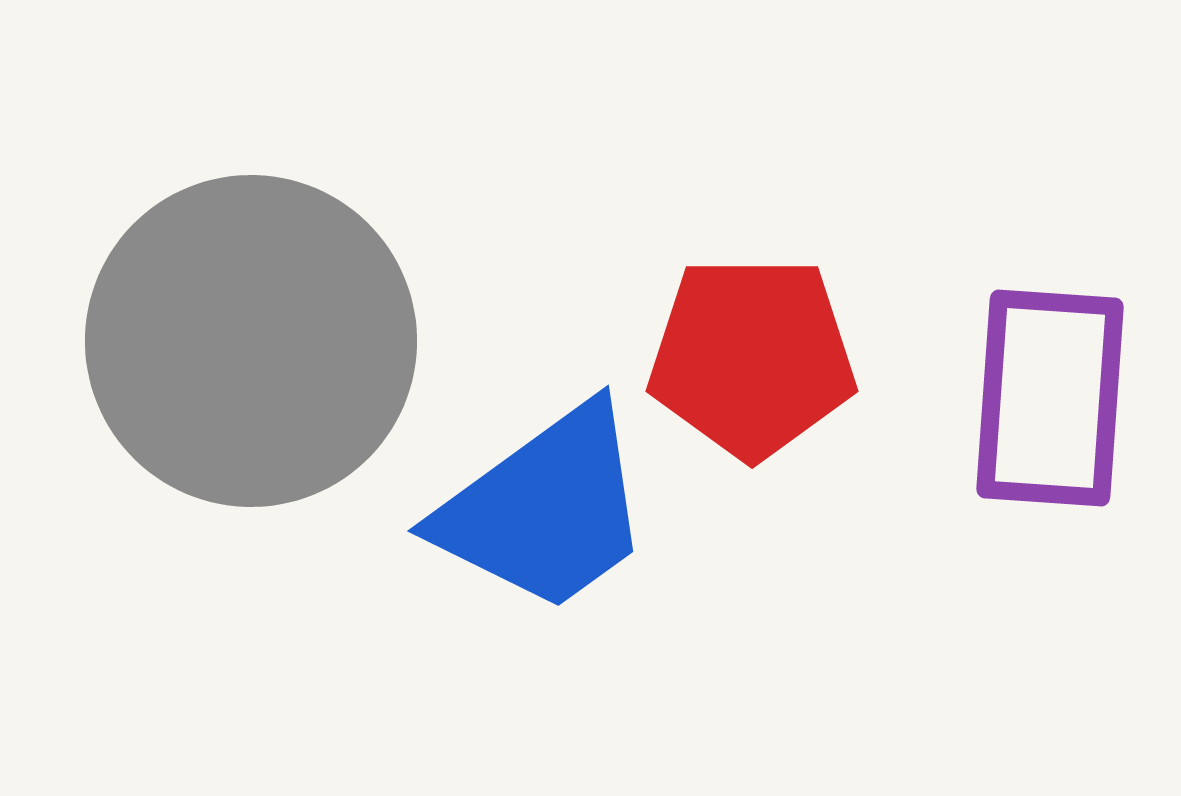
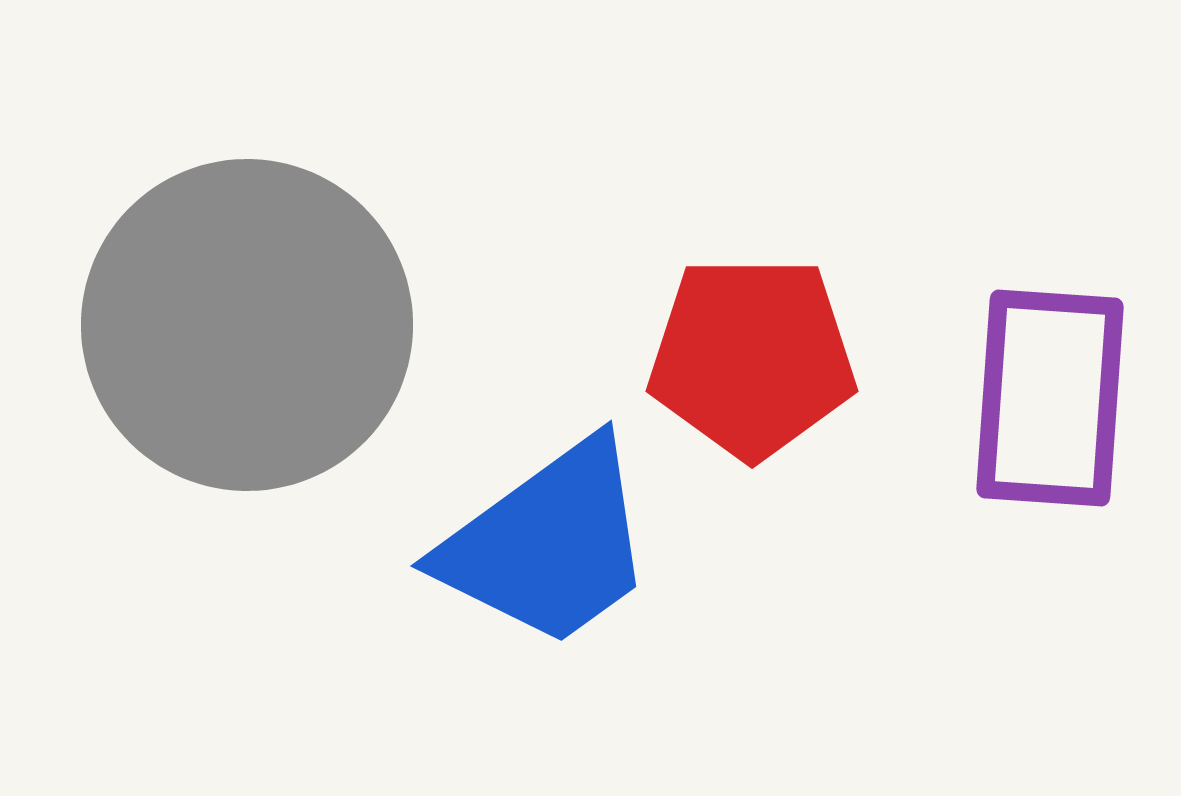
gray circle: moved 4 px left, 16 px up
blue trapezoid: moved 3 px right, 35 px down
